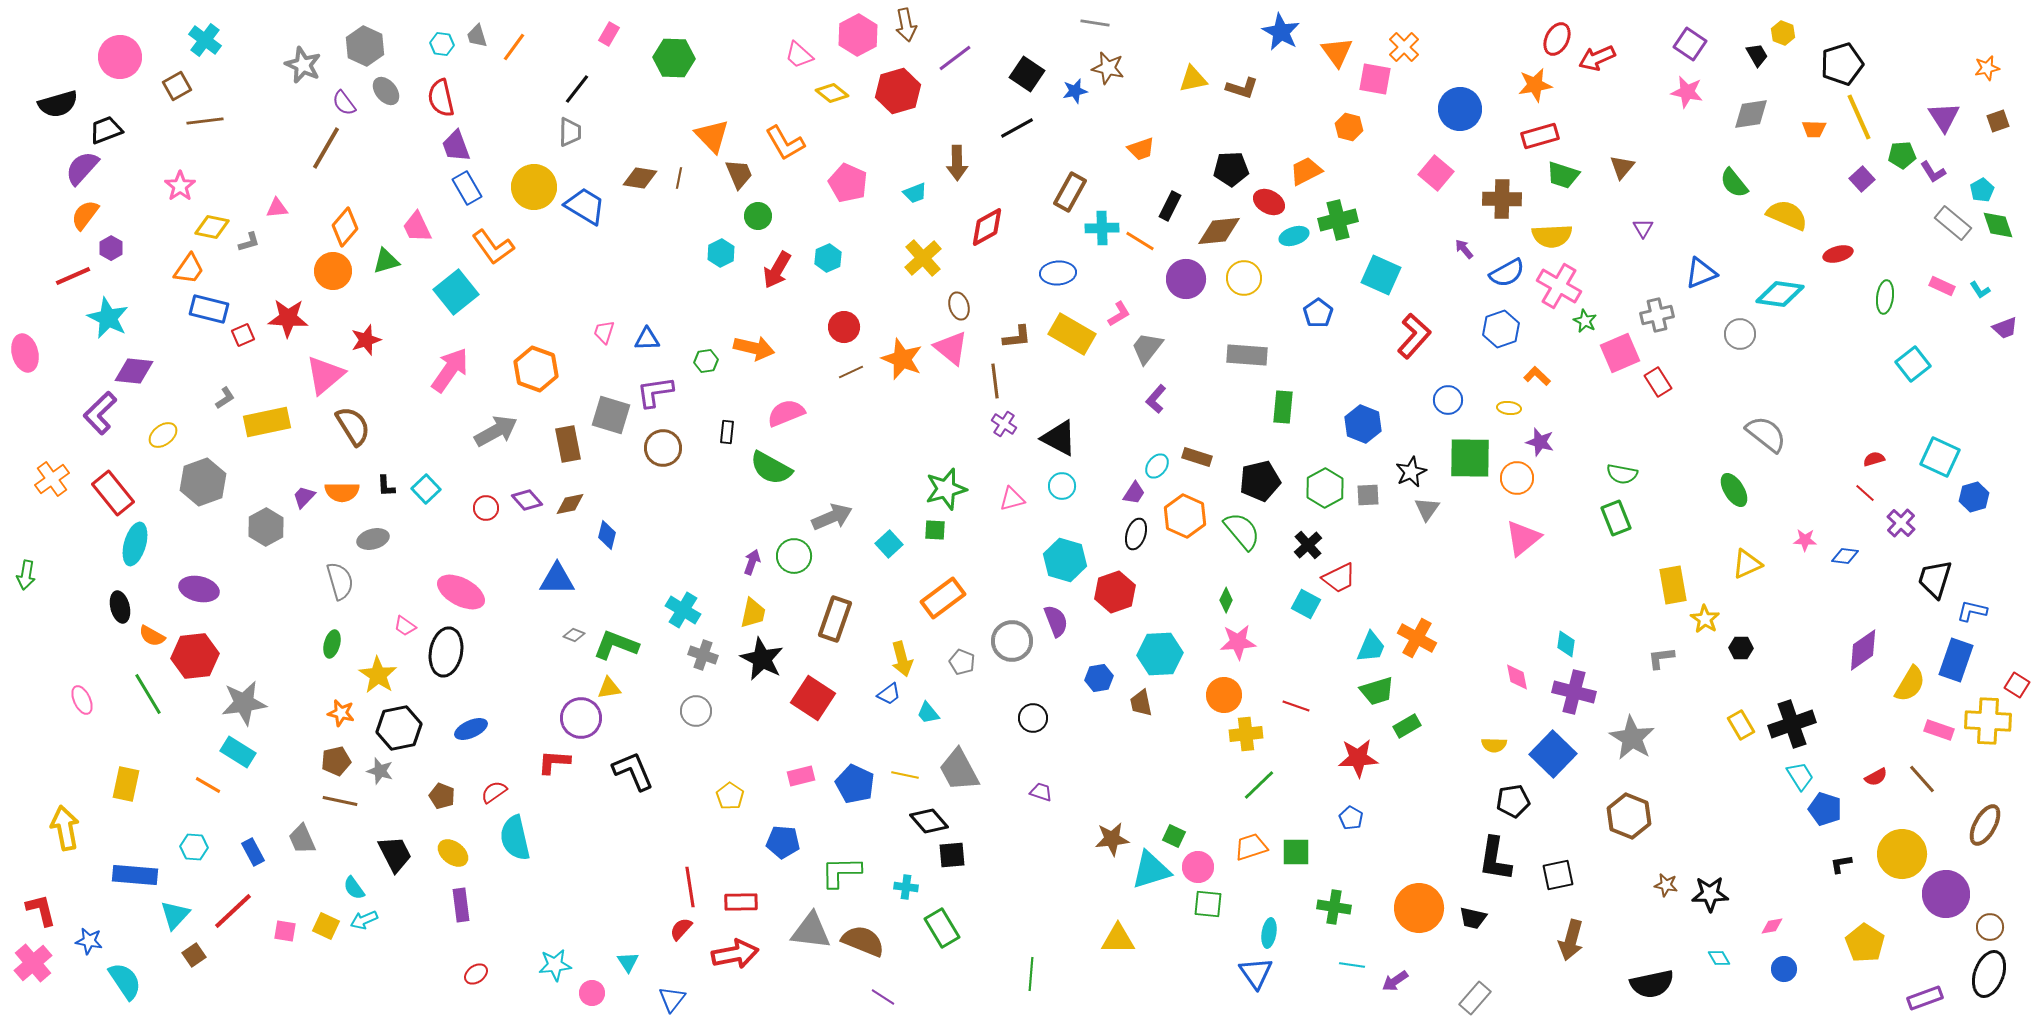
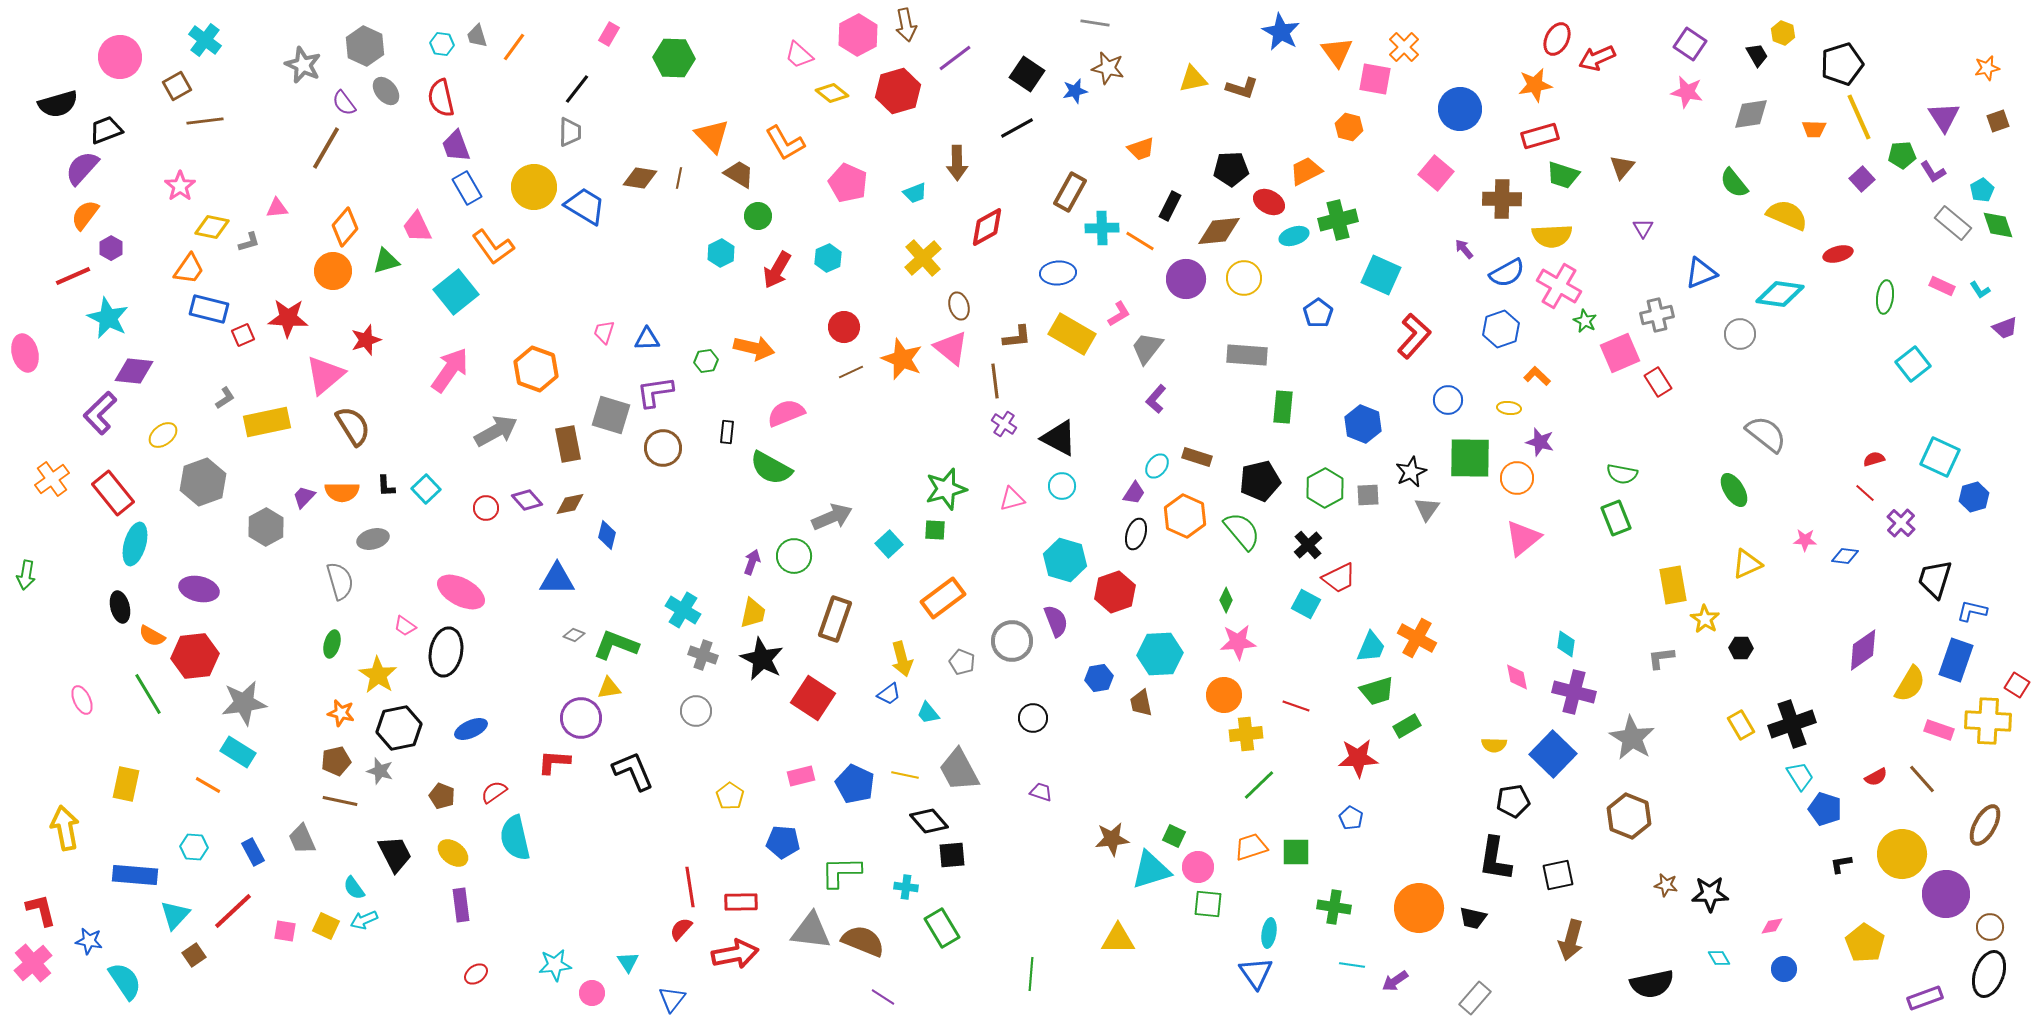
brown trapezoid at (739, 174): rotated 36 degrees counterclockwise
